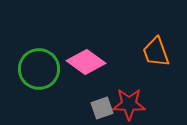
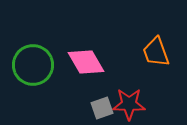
pink diamond: rotated 24 degrees clockwise
green circle: moved 6 px left, 4 px up
